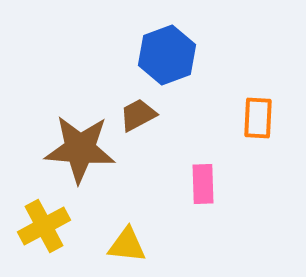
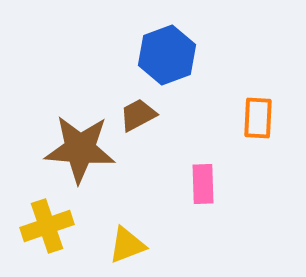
yellow cross: moved 3 px right; rotated 9 degrees clockwise
yellow triangle: rotated 27 degrees counterclockwise
